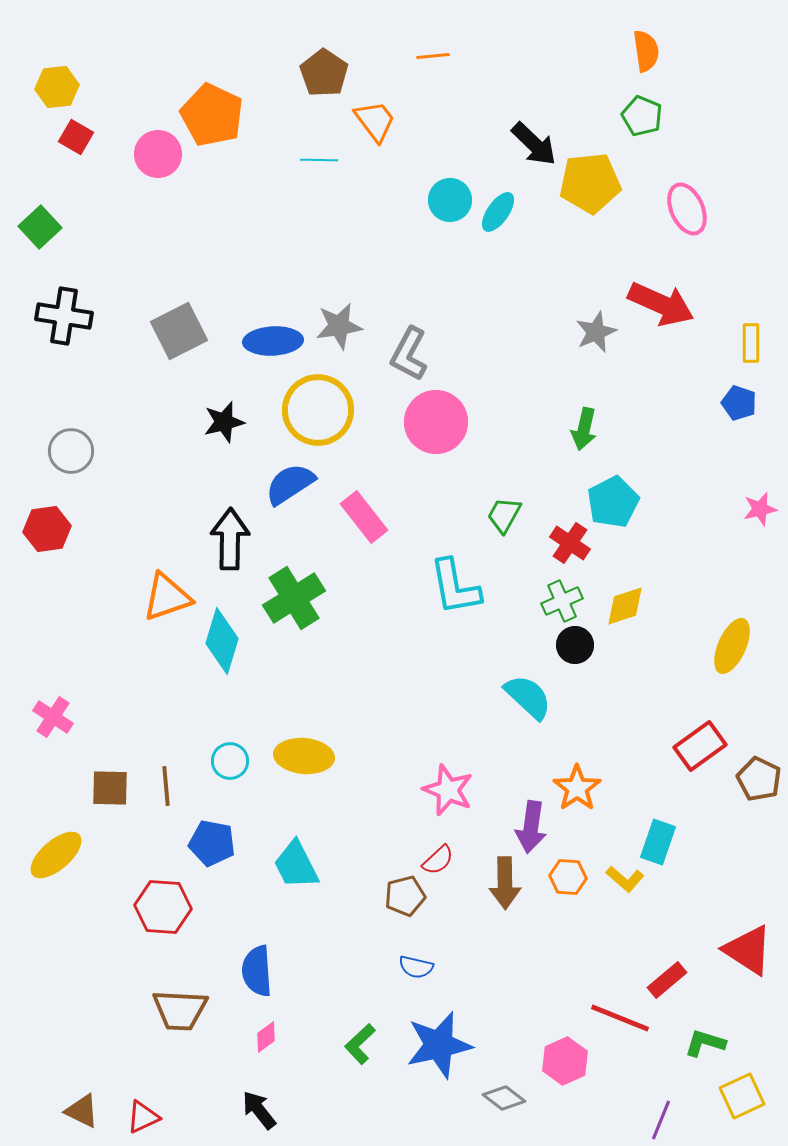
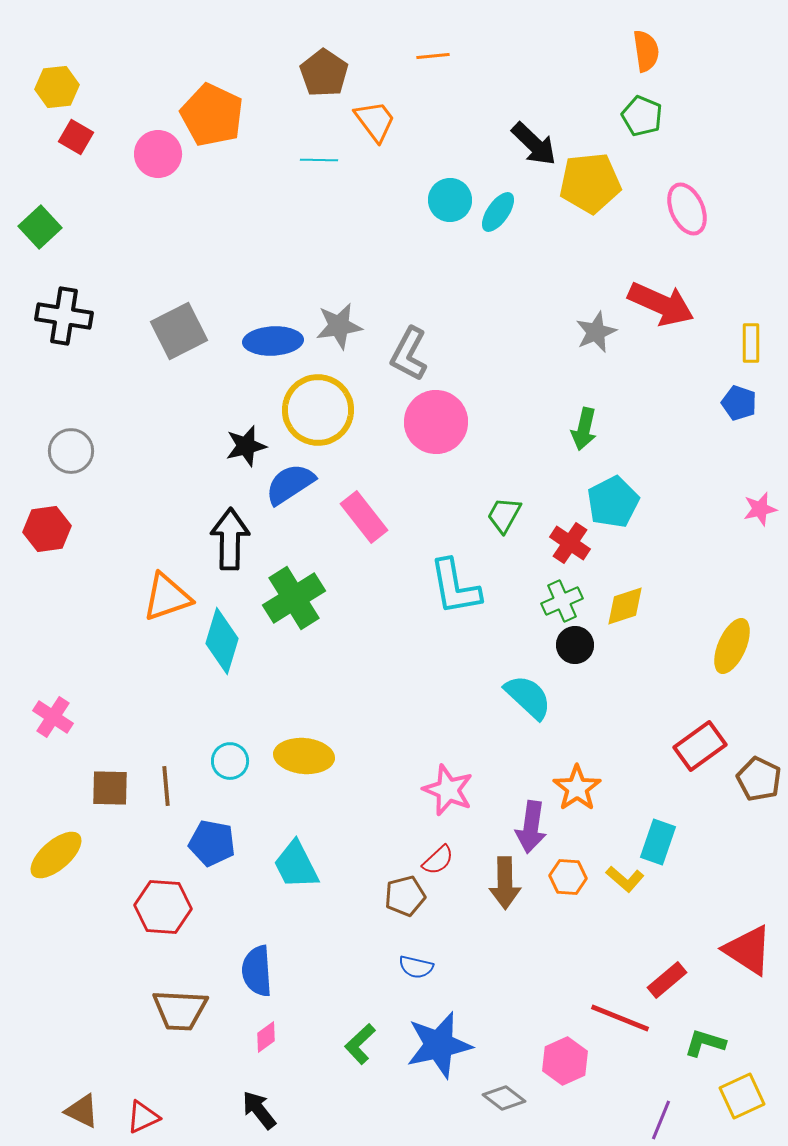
black star at (224, 422): moved 22 px right, 24 px down
